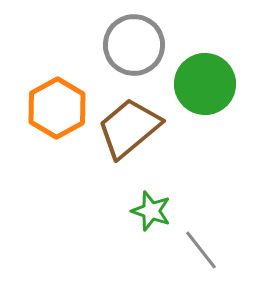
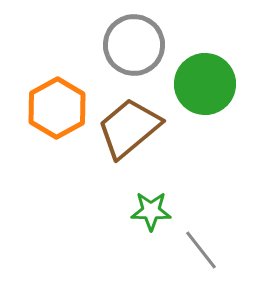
green star: rotated 18 degrees counterclockwise
